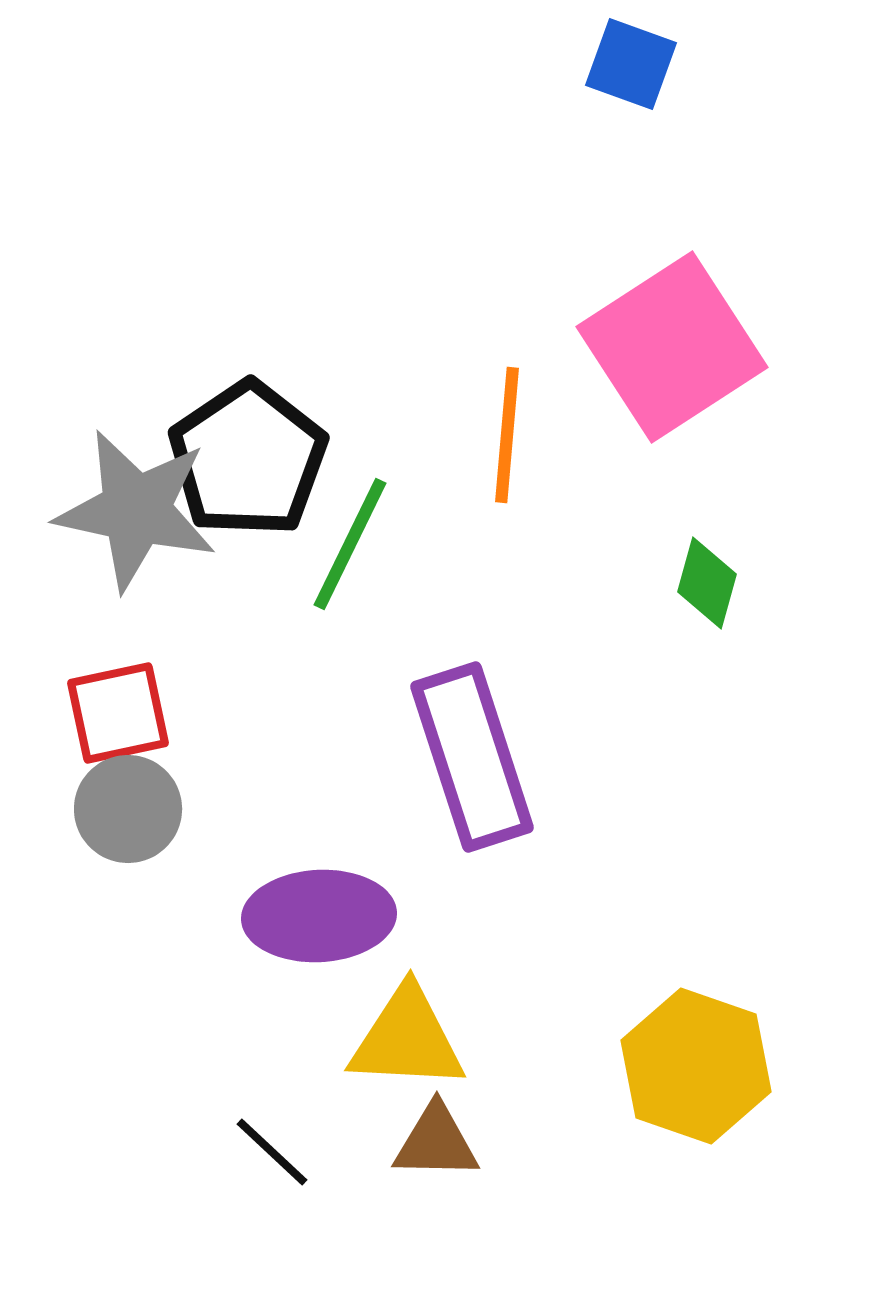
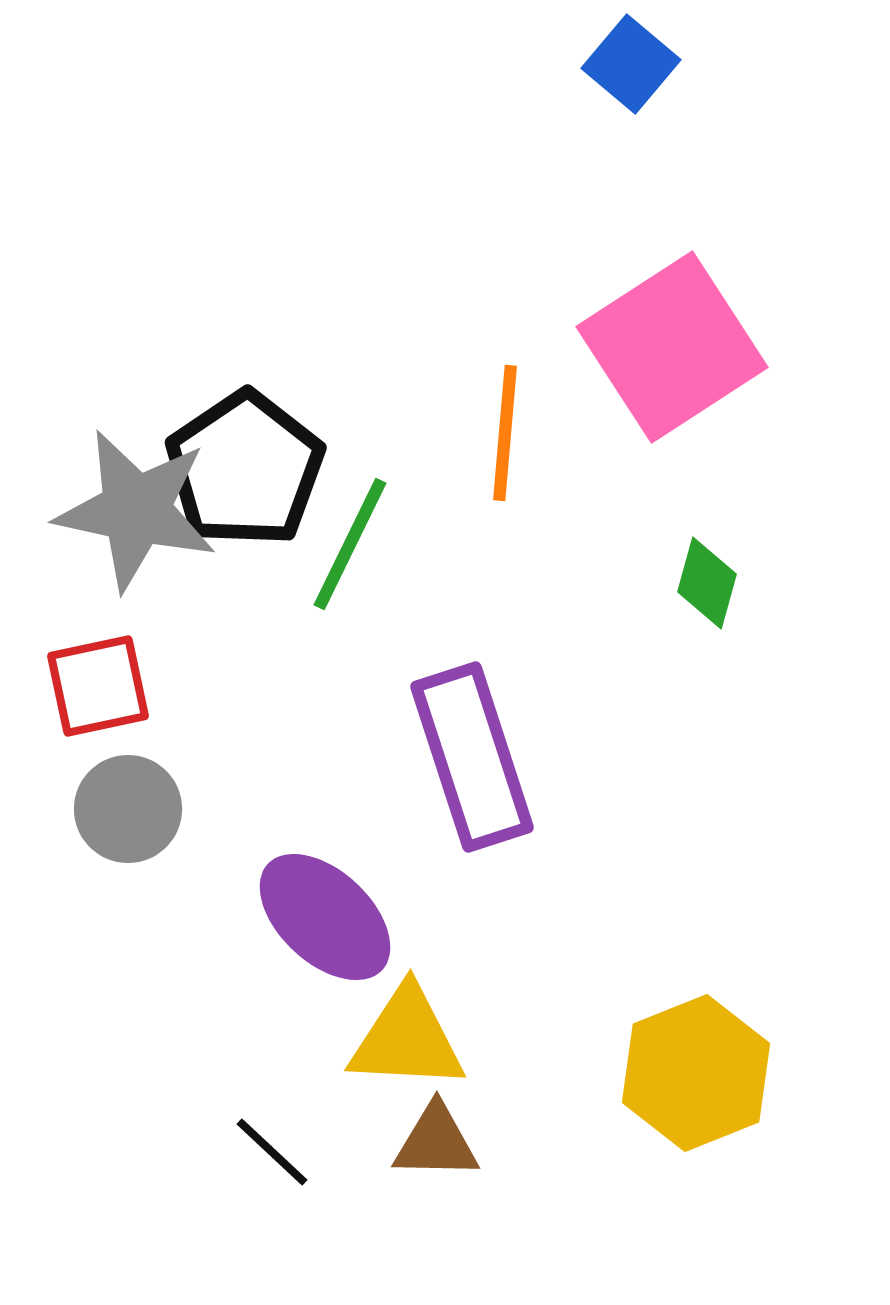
blue square: rotated 20 degrees clockwise
orange line: moved 2 px left, 2 px up
black pentagon: moved 3 px left, 10 px down
red square: moved 20 px left, 27 px up
purple ellipse: moved 6 px right, 1 px down; rotated 46 degrees clockwise
yellow hexagon: moved 7 px down; rotated 19 degrees clockwise
